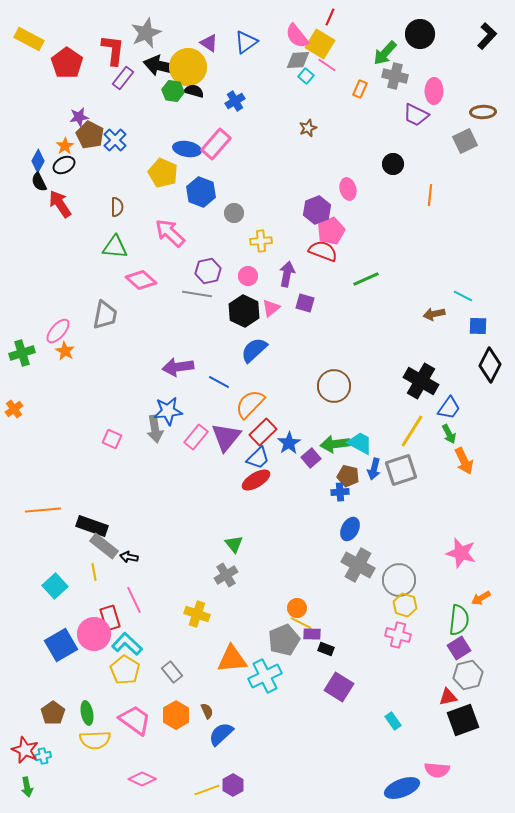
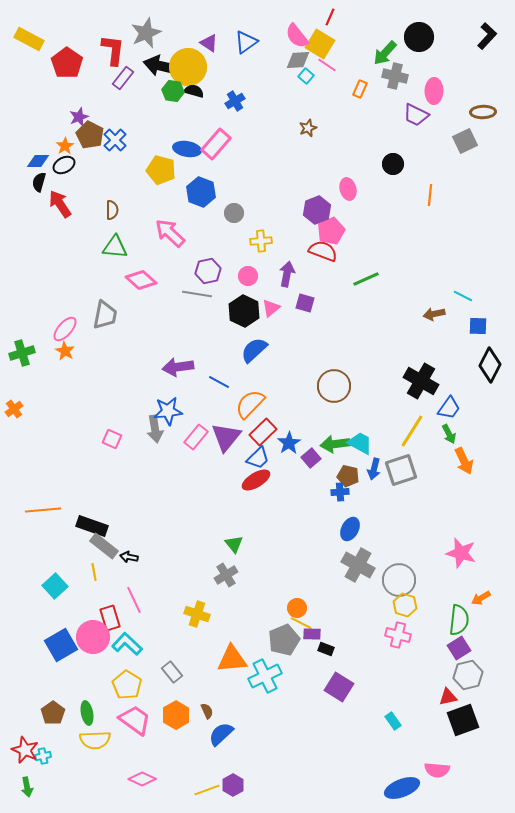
black circle at (420, 34): moved 1 px left, 3 px down
purple star at (79, 117): rotated 12 degrees counterclockwise
blue diamond at (38, 161): rotated 60 degrees clockwise
yellow pentagon at (163, 173): moved 2 px left, 3 px up; rotated 8 degrees counterclockwise
black semicircle at (39, 182): rotated 42 degrees clockwise
brown semicircle at (117, 207): moved 5 px left, 3 px down
pink ellipse at (58, 331): moved 7 px right, 2 px up
pink circle at (94, 634): moved 1 px left, 3 px down
yellow pentagon at (125, 670): moved 2 px right, 15 px down
